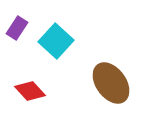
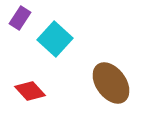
purple rectangle: moved 3 px right, 10 px up
cyan square: moved 1 px left, 2 px up
